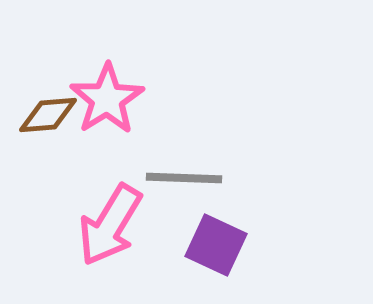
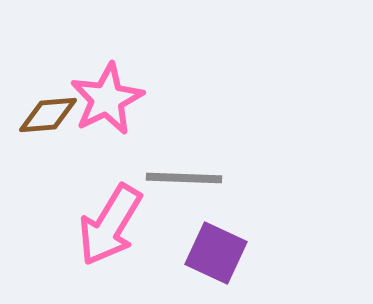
pink star: rotated 6 degrees clockwise
purple square: moved 8 px down
